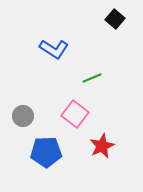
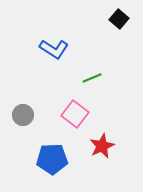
black square: moved 4 px right
gray circle: moved 1 px up
blue pentagon: moved 6 px right, 7 px down
